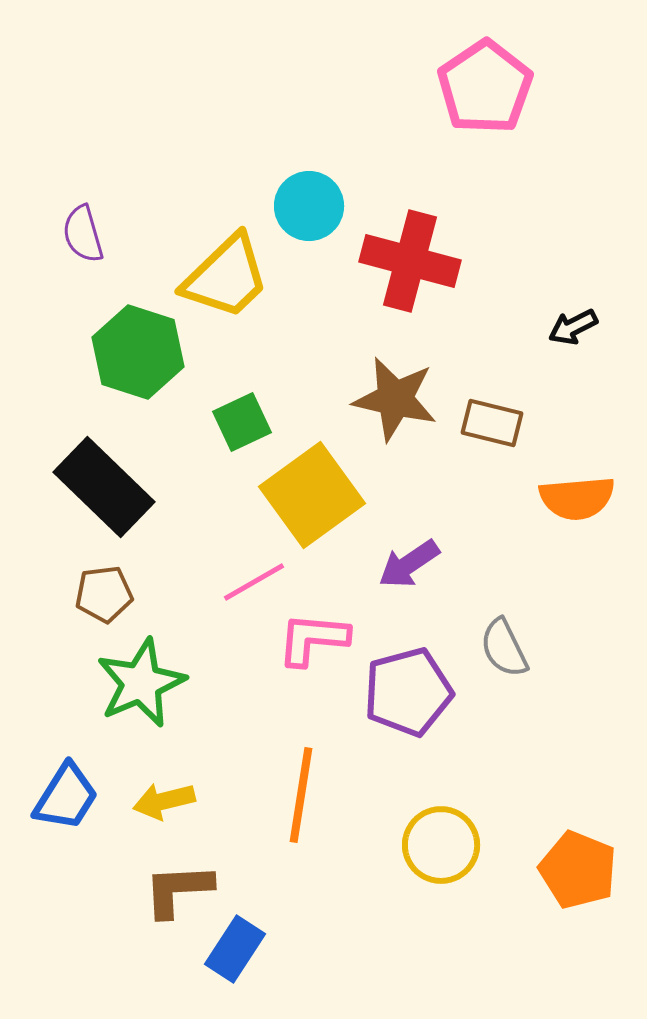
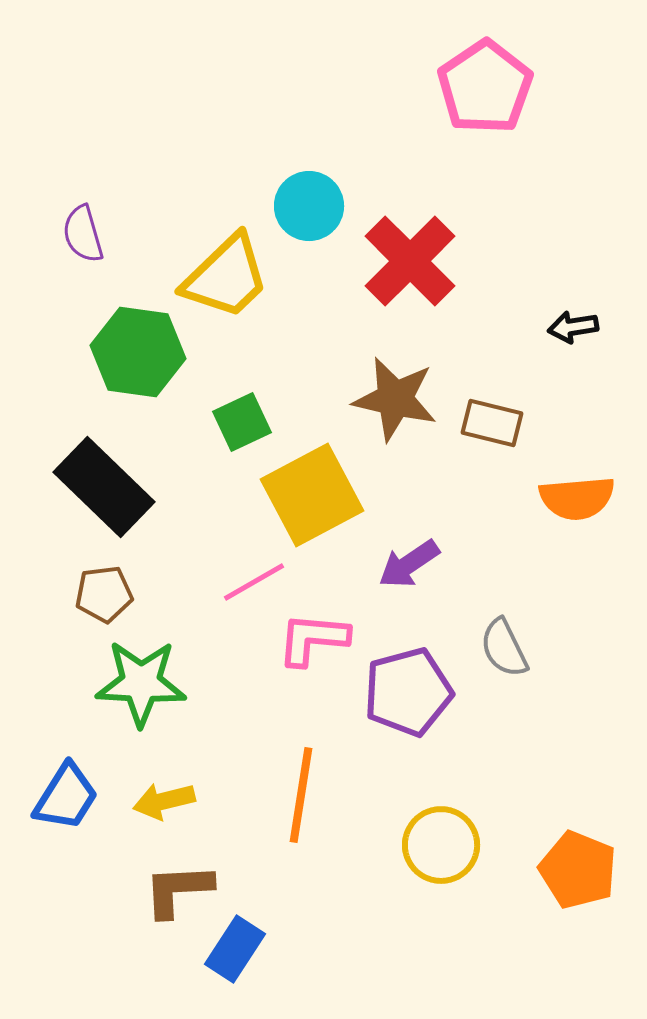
red cross: rotated 30 degrees clockwise
black arrow: rotated 18 degrees clockwise
green hexagon: rotated 10 degrees counterclockwise
yellow square: rotated 8 degrees clockwise
green star: rotated 26 degrees clockwise
